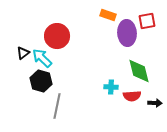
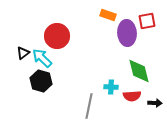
gray line: moved 32 px right
